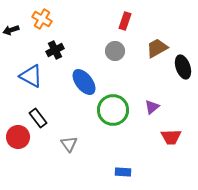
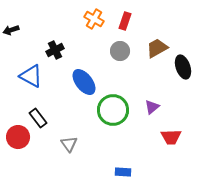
orange cross: moved 52 px right
gray circle: moved 5 px right
